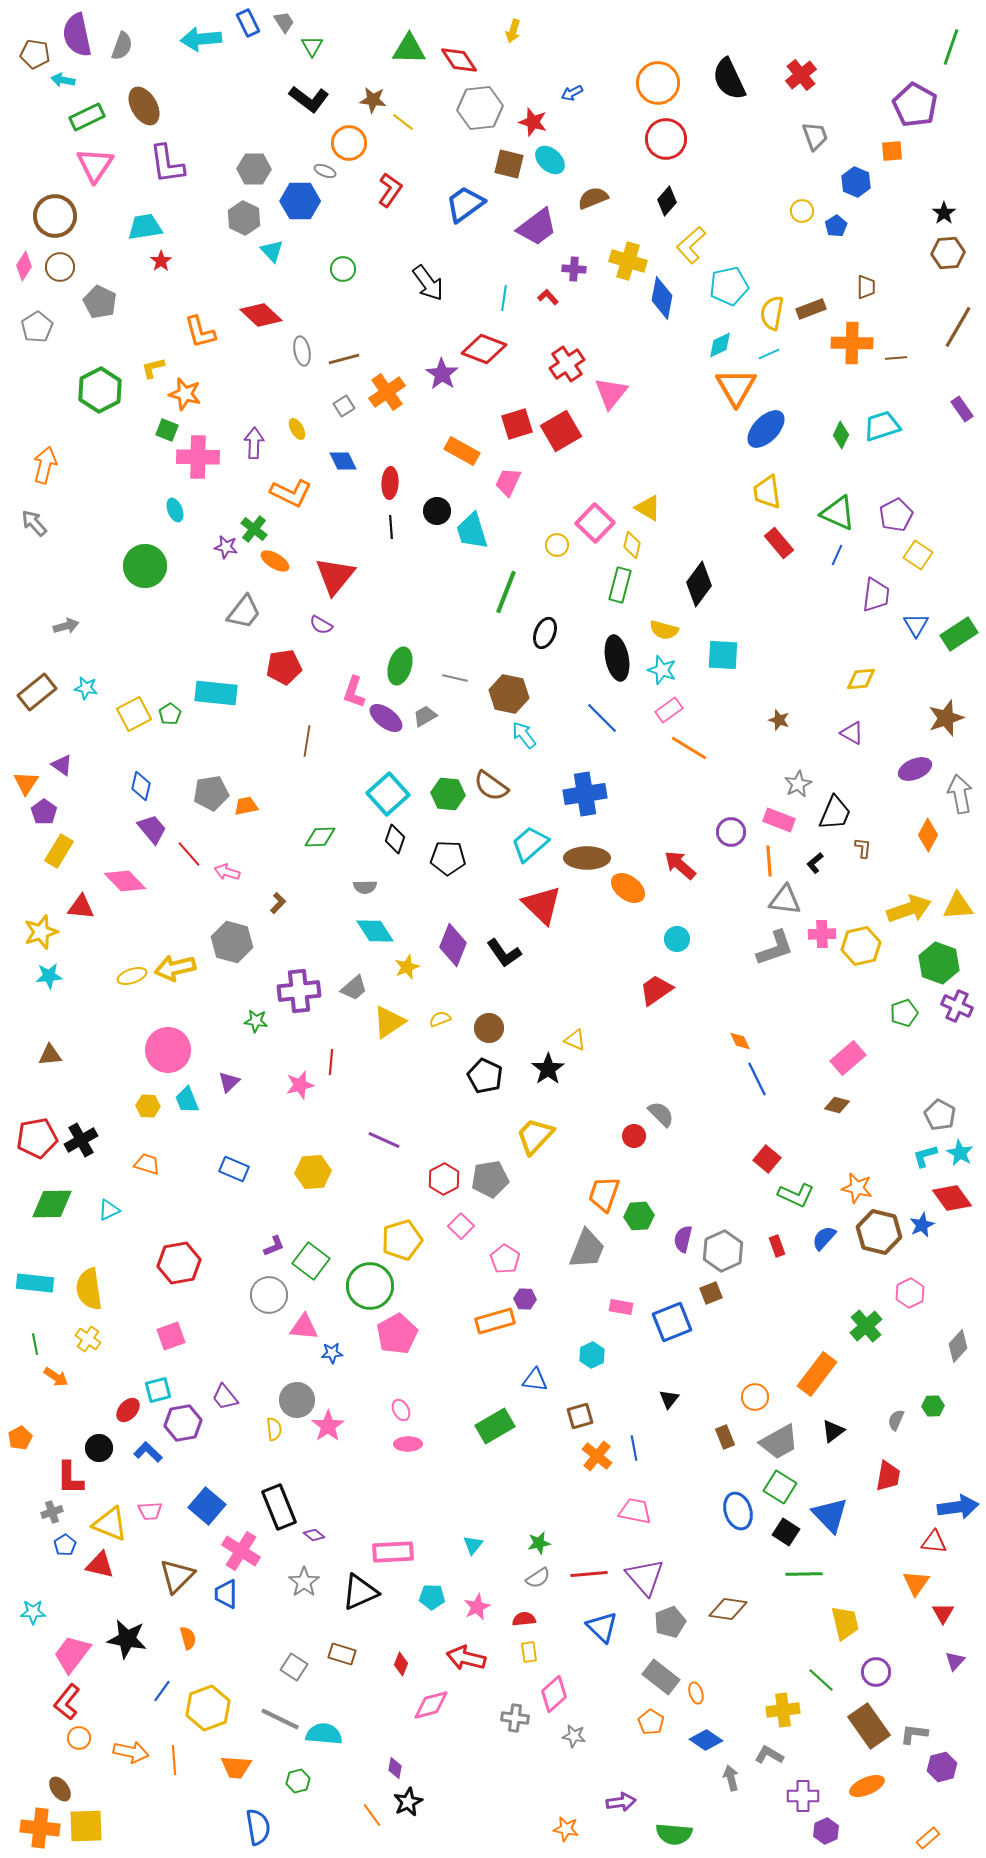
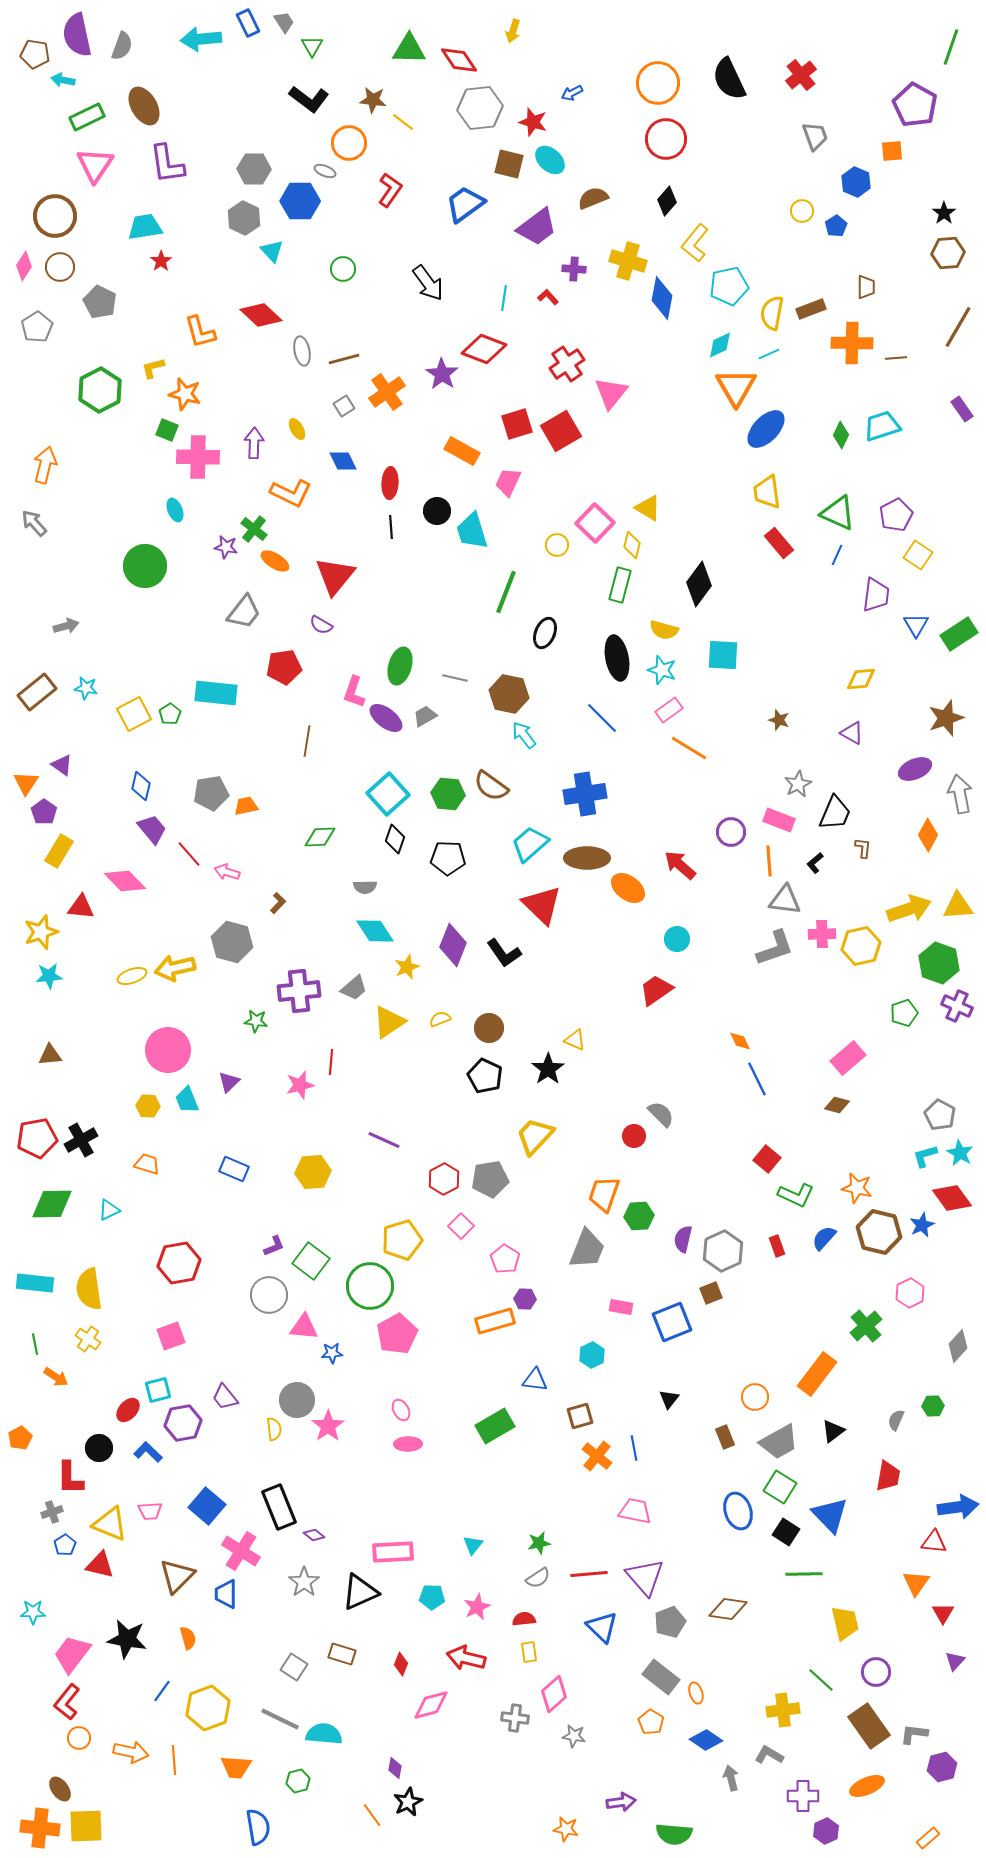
yellow L-shape at (691, 245): moved 4 px right, 2 px up; rotated 9 degrees counterclockwise
